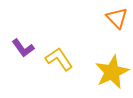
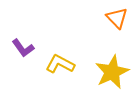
yellow L-shape: moved 1 px right, 5 px down; rotated 28 degrees counterclockwise
